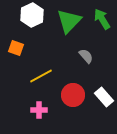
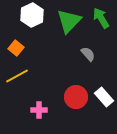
green arrow: moved 1 px left, 1 px up
orange square: rotated 21 degrees clockwise
gray semicircle: moved 2 px right, 2 px up
yellow line: moved 24 px left
red circle: moved 3 px right, 2 px down
